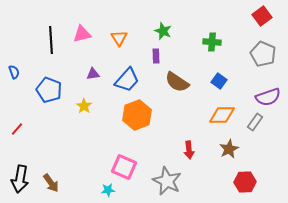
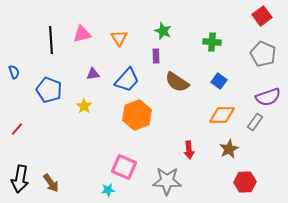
gray star: rotated 24 degrees counterclockwise
